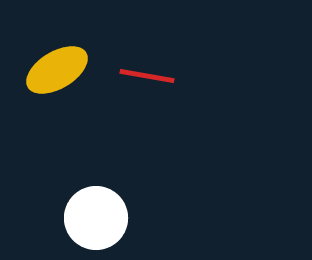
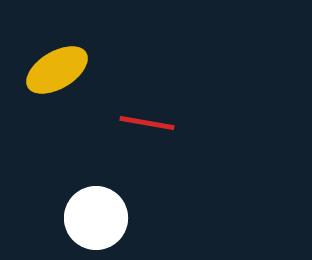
red line: moved 47 px down
